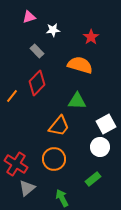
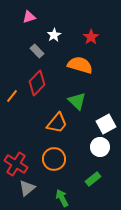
white star: moved 1 px right, 5 px down; rotated 24 degrees counterclockwise
green triangle: rotated 42 degrees clockwise
orange trapezoid: moved 2 px left, 3 px up
